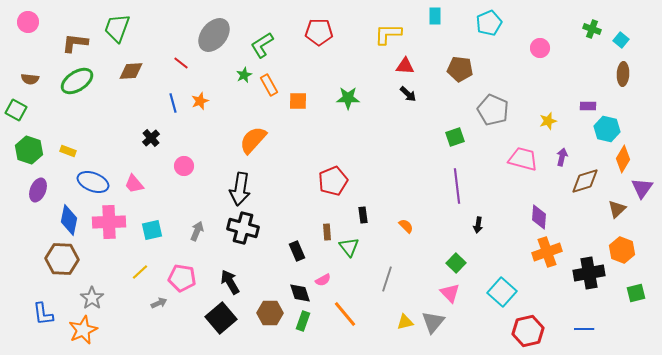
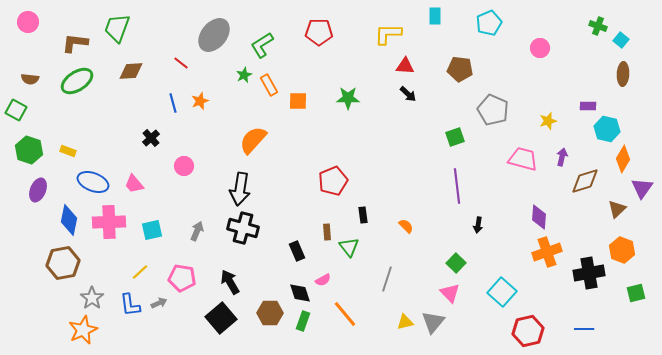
green cross at (592, 29): moved 6 px right, 3 px up
brown hexagon at (62, 259): moved 1 px right, 4 px down; rotated 12 degrees counterclockwise
blue L-shape at (43, 314): moved 87 px right, 9 px up
